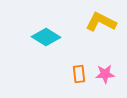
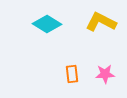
cyan diamond: moved 1 px right, 13 px up
orange rectangle: moved 7 px left
